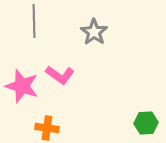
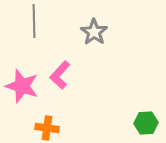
pink L-shape: rotated 96 degrees clockwise
